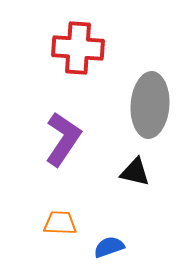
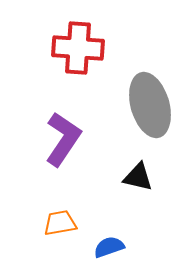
gray ellipse: rotated 20 degrees counterclockwise
black triangle: moved 3 px right, 5 px down
orange trapezoid: rotated 12 degrees counterclockwise
